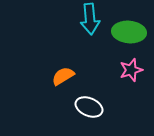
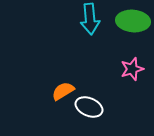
green ellipse: moved 4 px right, 11 px up
pink star: moved 1 px right, 1 px up
orange semicircle: moved 15 px down
